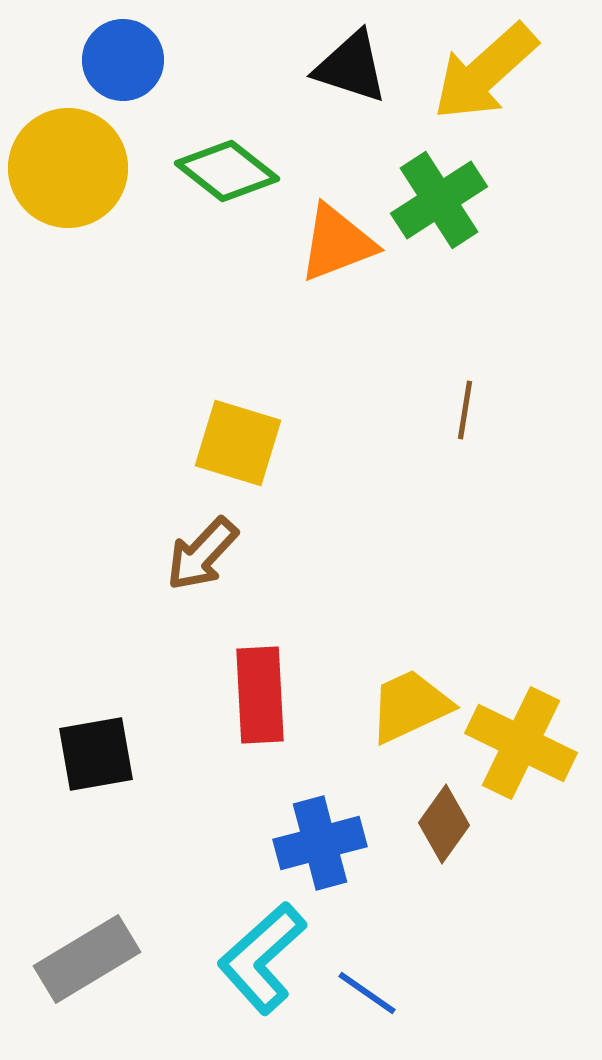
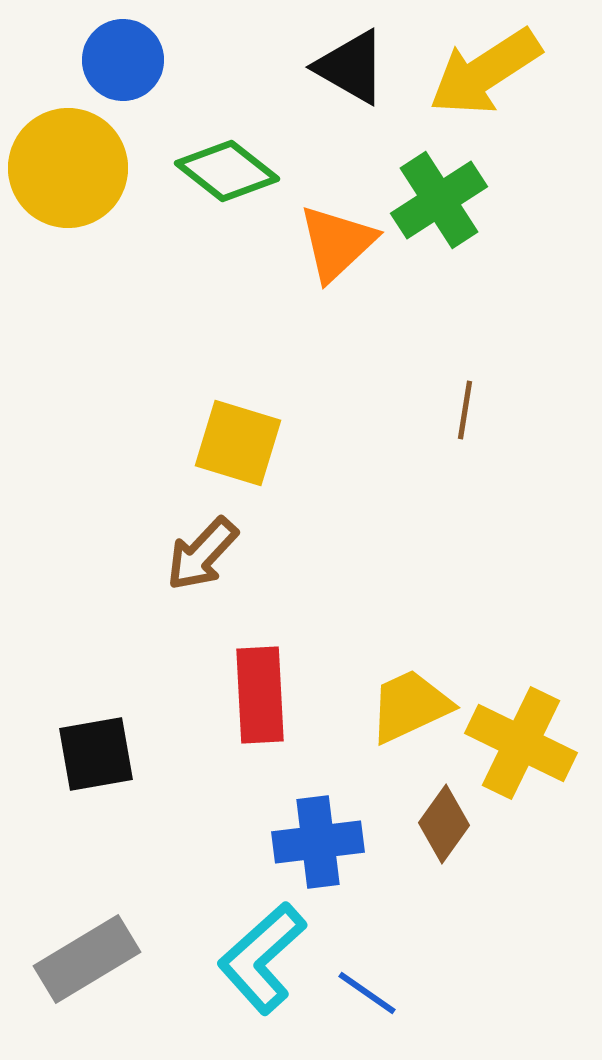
black triangle: rotated 12 degrees clockwise
yellow arrow: rotated 9 degrees clockwise
orange triangle: rotated 22 degrees counterclockwise
blue cross: moved 2 px left, 1 px up; rotated 8 degrees clockwise
